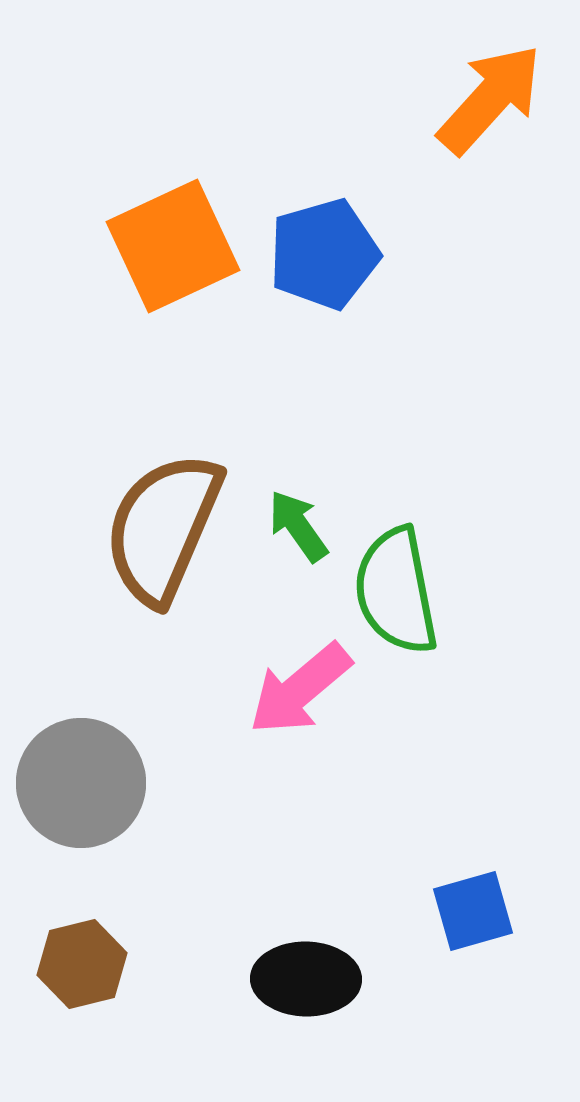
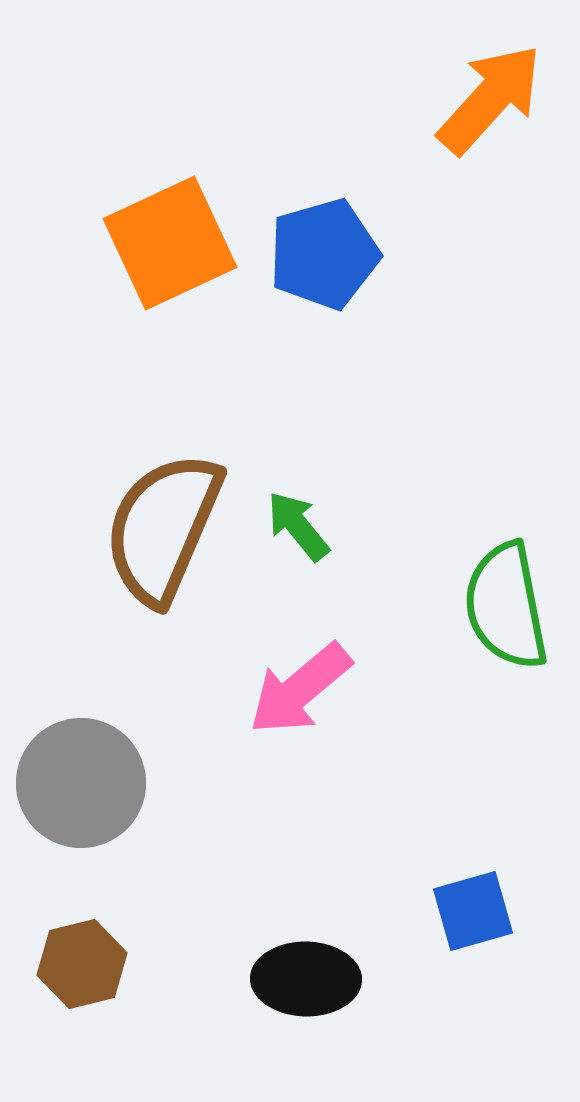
orange square: moved 3 px left, 3 px up
green arrow: rotated 4 degrees counterclockwise
green semicircle: moved 110 px right, 15 px down
